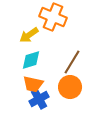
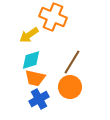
orange trapezoid: moved 2 px right, 6 px up
